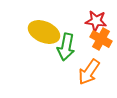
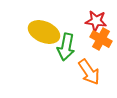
orange arrow: rotated 68 degrees counterclockwise
